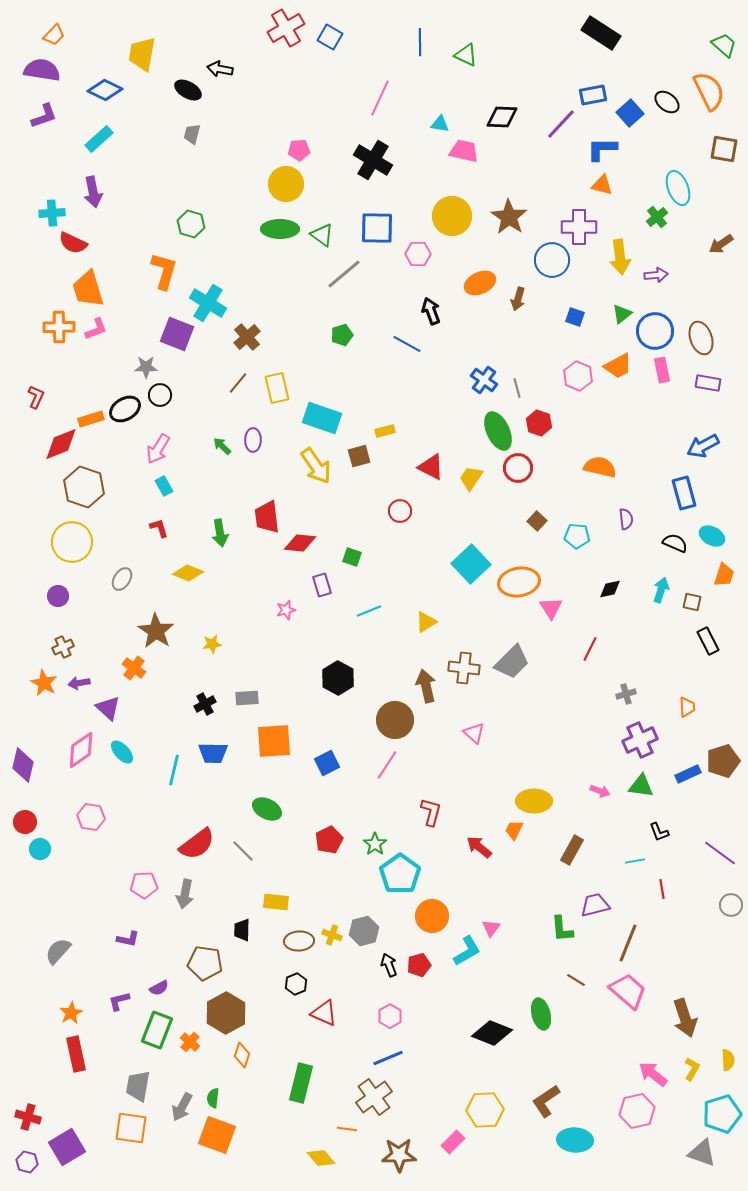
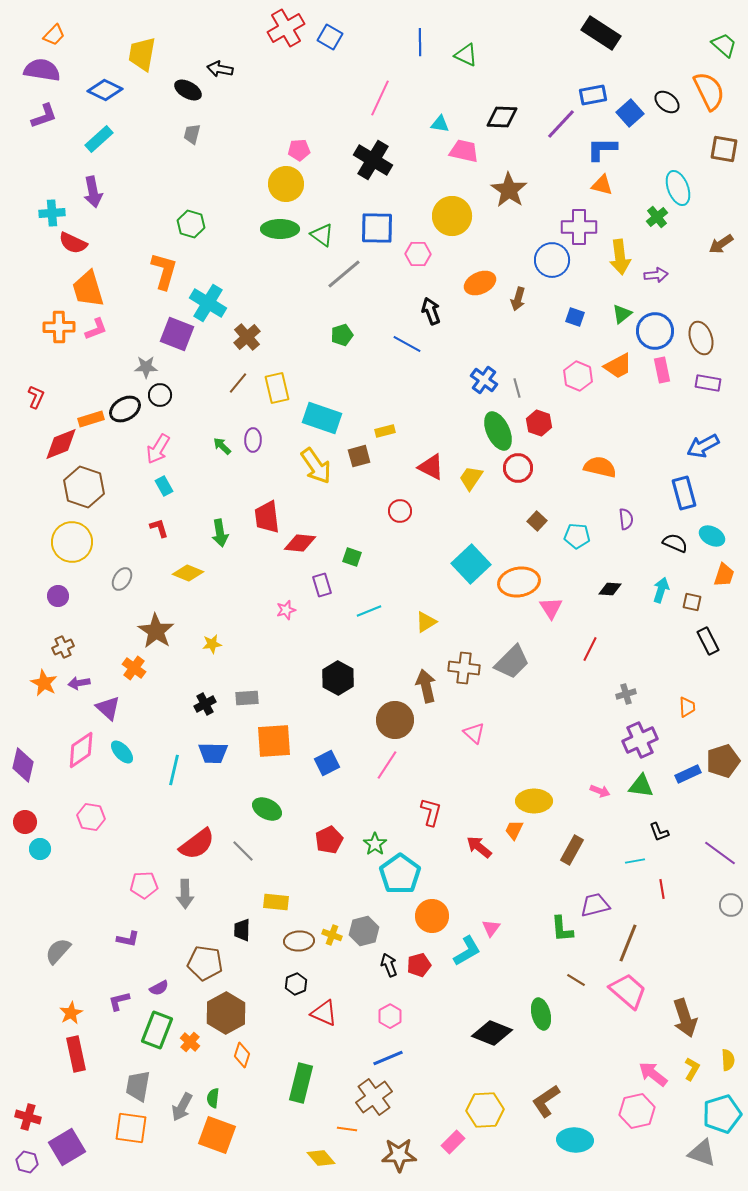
brown star at (509, 217): moved 27 px up
black diamond at (610, 589): rotated 15 degrees clockwise
gray arrow at (185, 894): rotated 12 degrees counterclockwise
